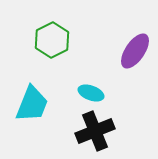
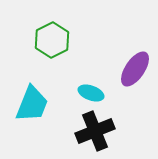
purple ellipse: moved 18 px down
